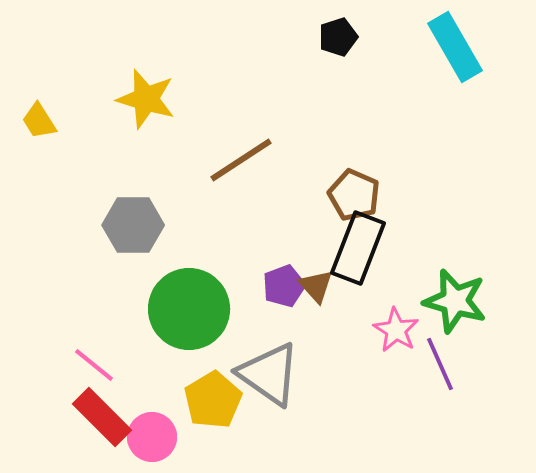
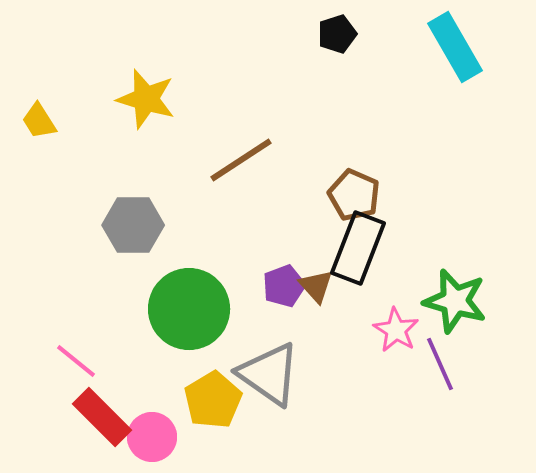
black pentagon: moved 1 px left, 3 px up
pink line: moved 18 px left, 4 px up
